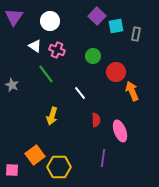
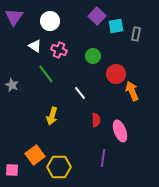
pink cross: moved 2 px right
red circle: moved 2 px down
